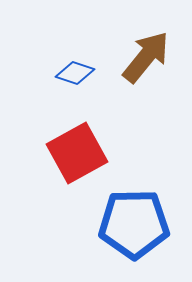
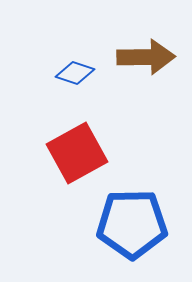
brown arrow: rotated 50 degrees clockwise
blue pentagon: moved 2 px left
